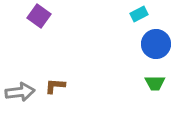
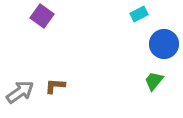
purple square: moved 3 px right
blue circle: moved 8 px right
green trapezoid: moved 1 px left, 2 px up; rotated 130 degrees clockwise
gray arrow: rotated 28 degrees counterclockwise
